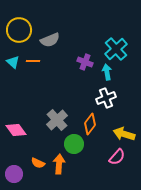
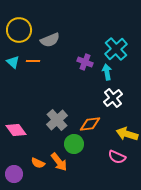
white cross: moved 7 px right; rotated 18 degrees counterclockwise
orange diamond: rotated 45 degrees clockwise
yellow arrow: moved 3 px right
pink semicircle: rotated 72 degrees clockwise
orange arrow: moved 2 px up; rotated 138 degrees clockwise
